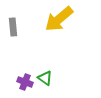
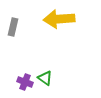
yellow arrow: rotated 36 degrees clockwise
gray rectangle: rotated 18 degrees clockwise
